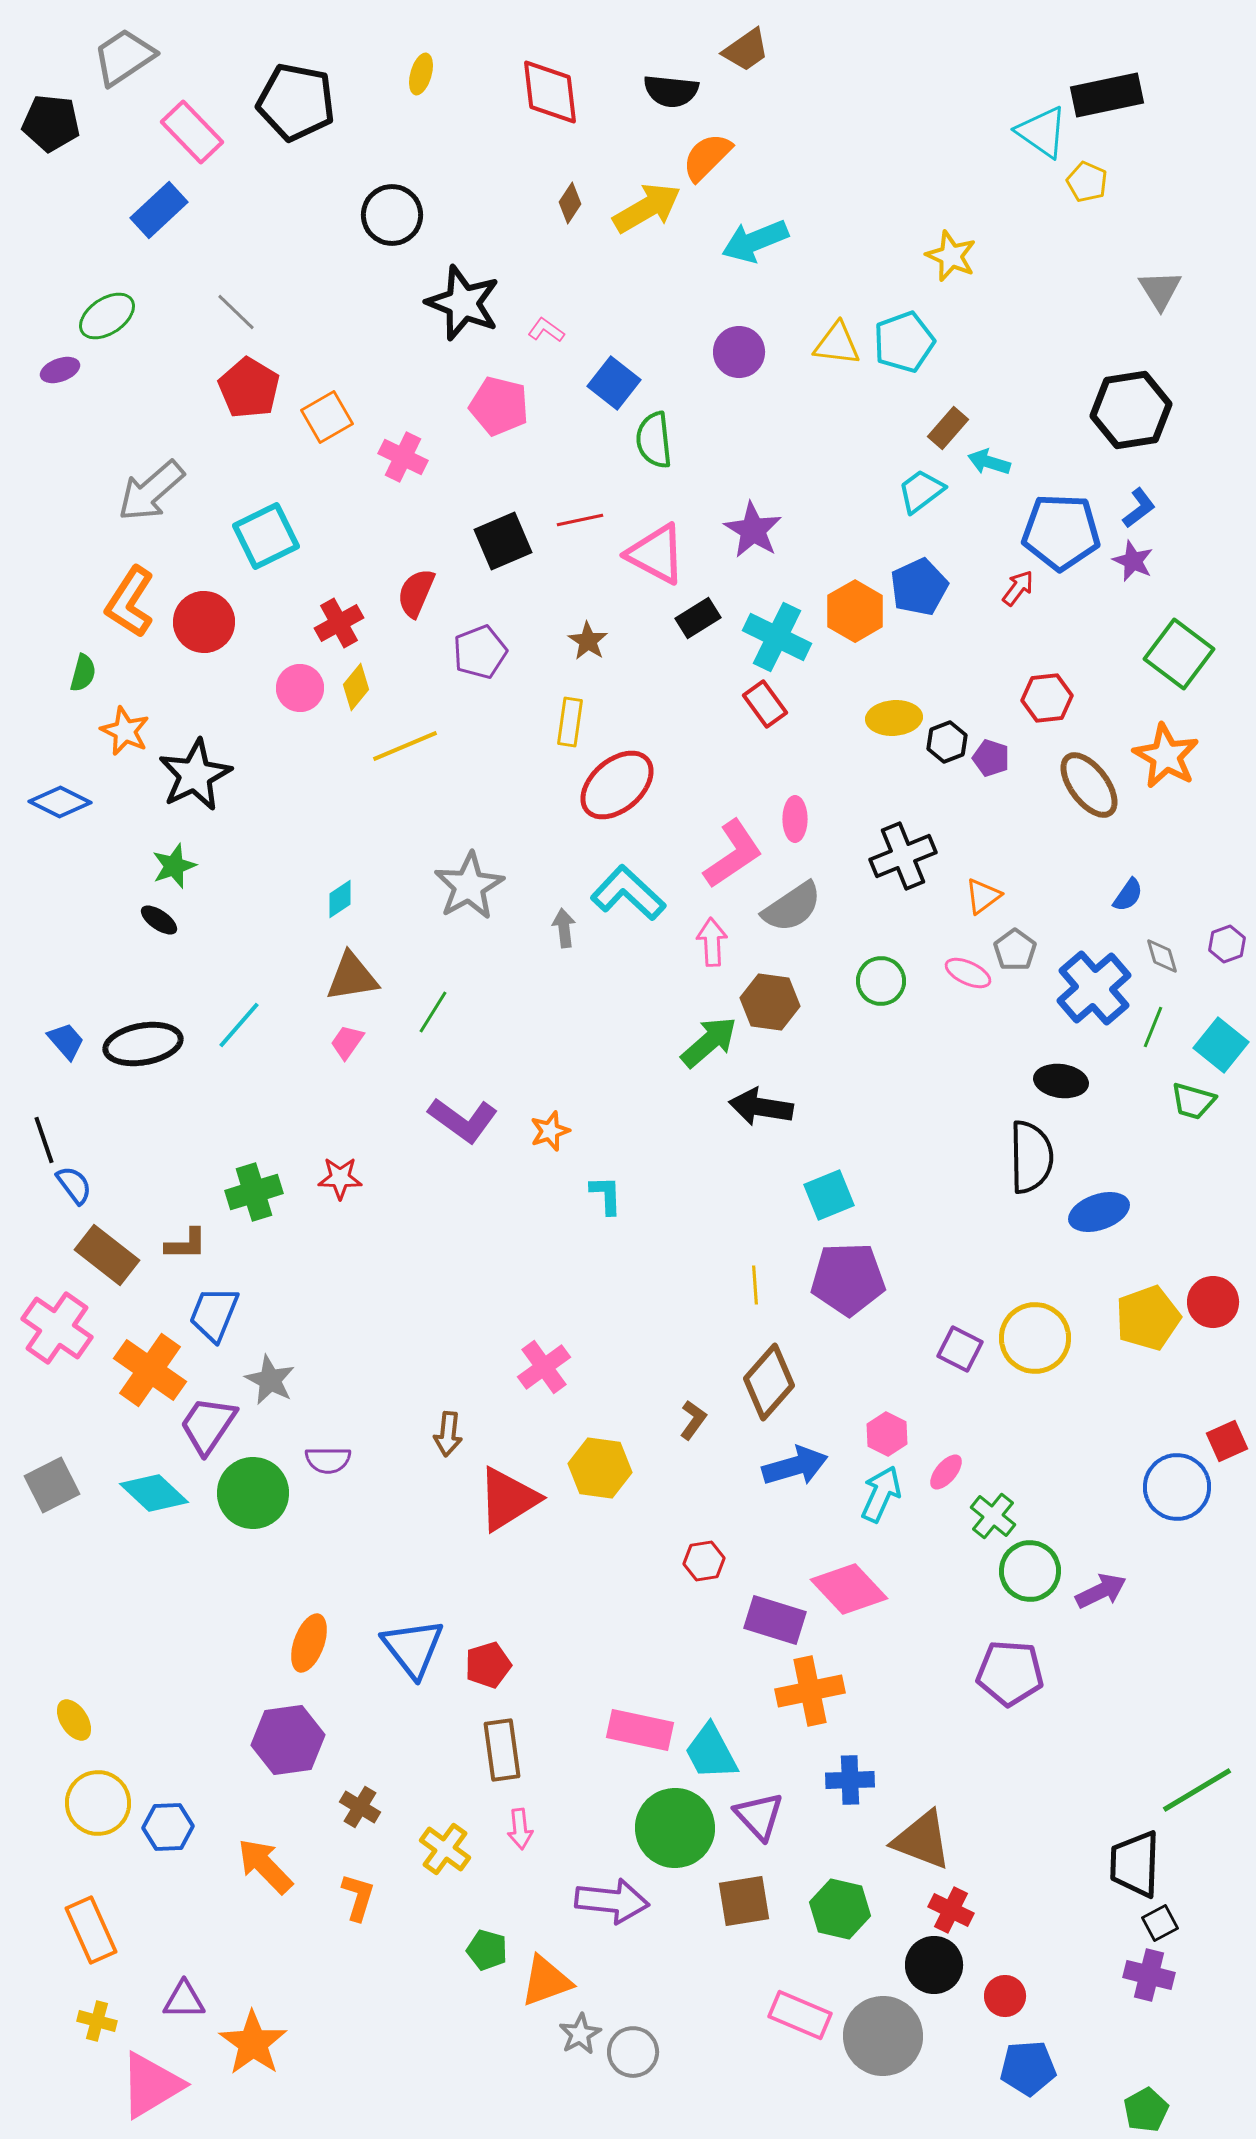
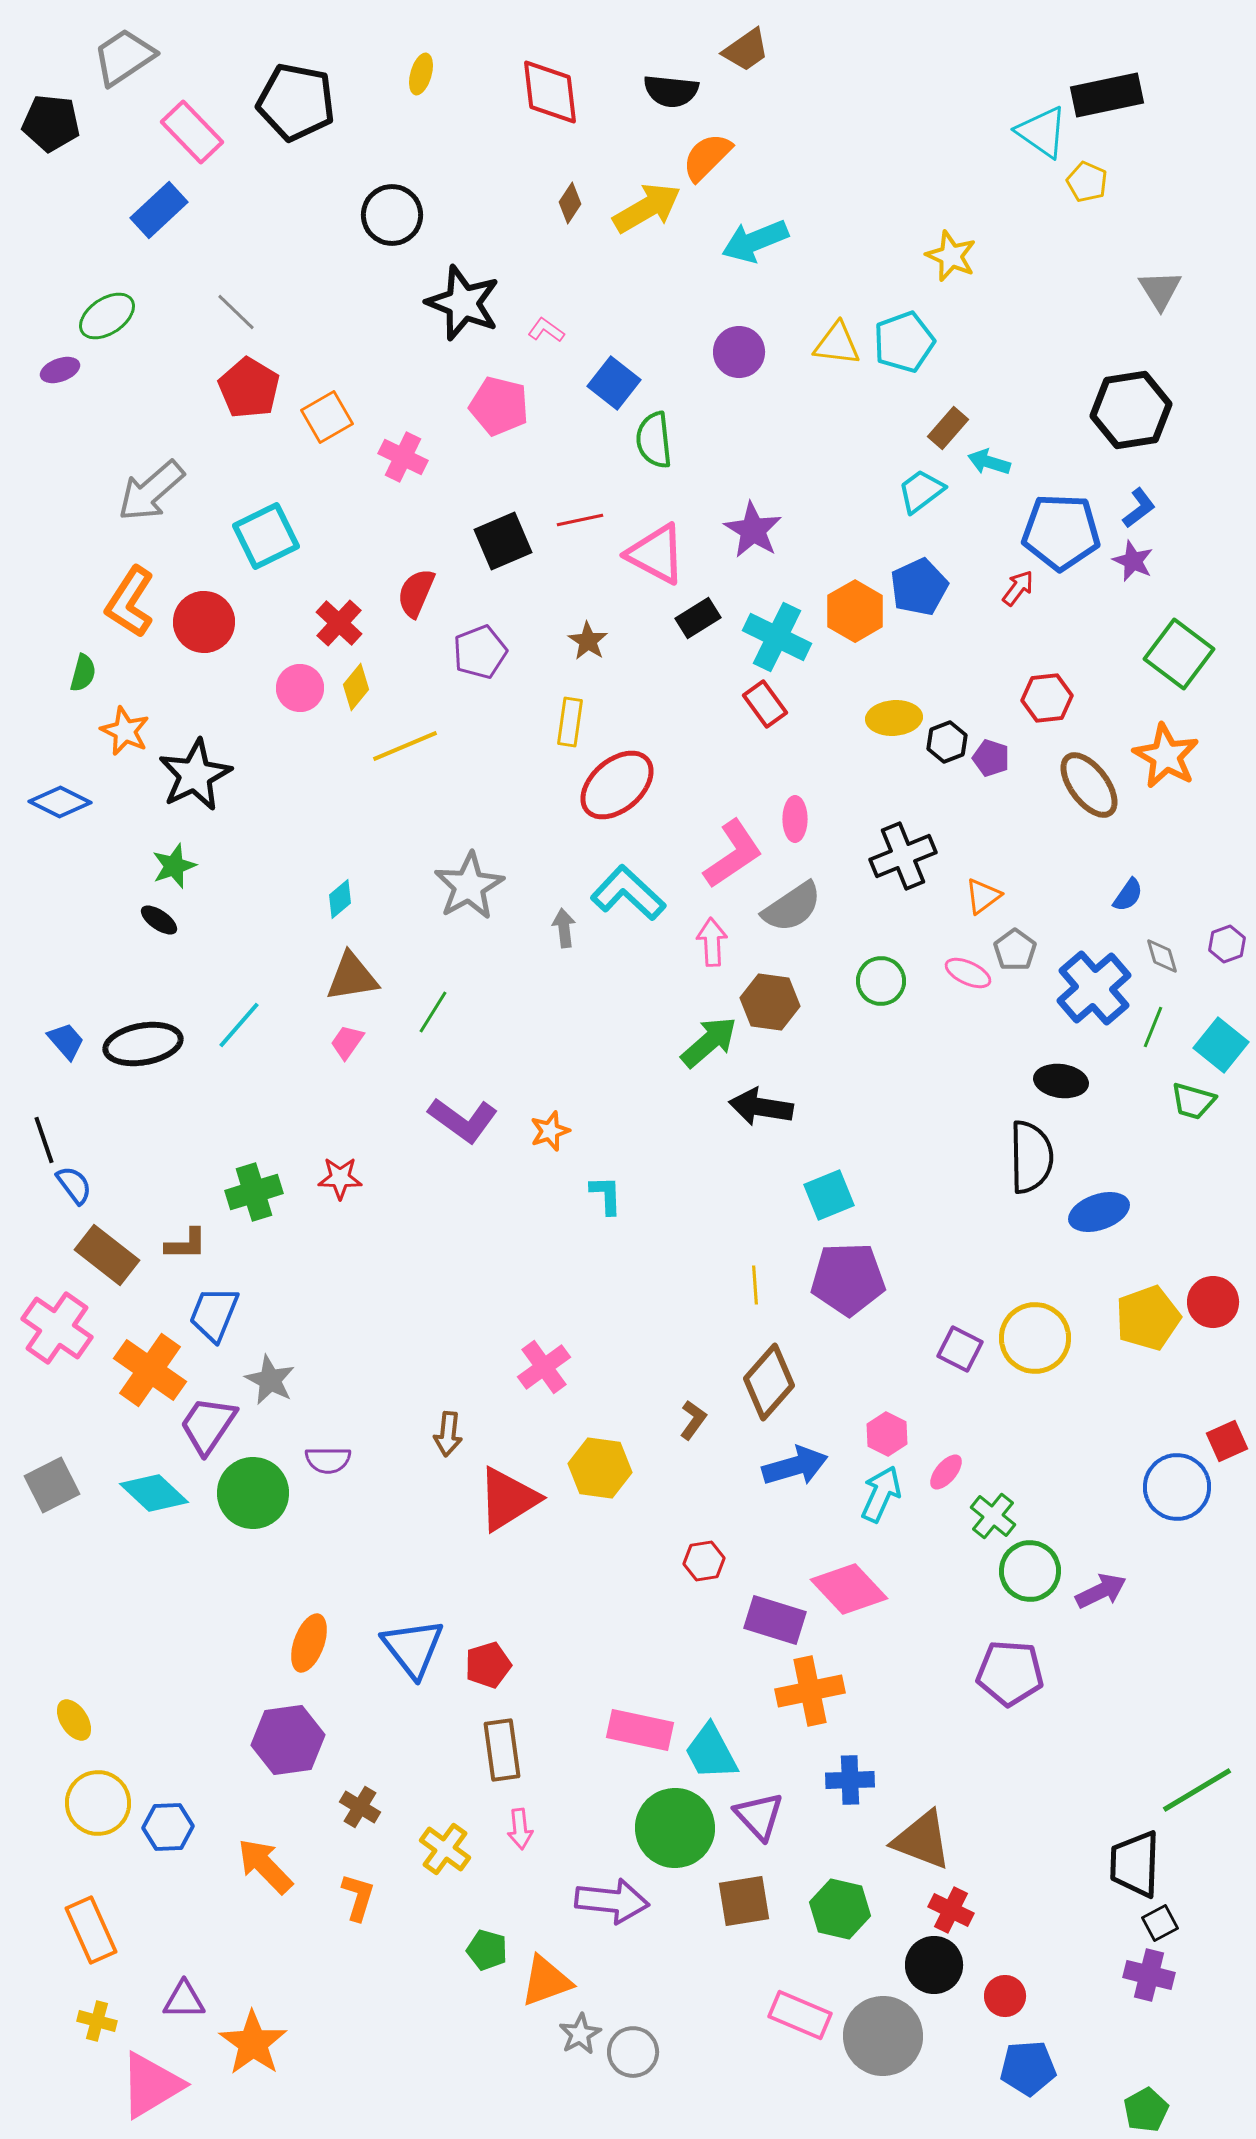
red cross at (339, 623): rotated 18 degrees counterclockwise
cyan diamond at (340, 899): rotated 6 degrees counterclockwise
